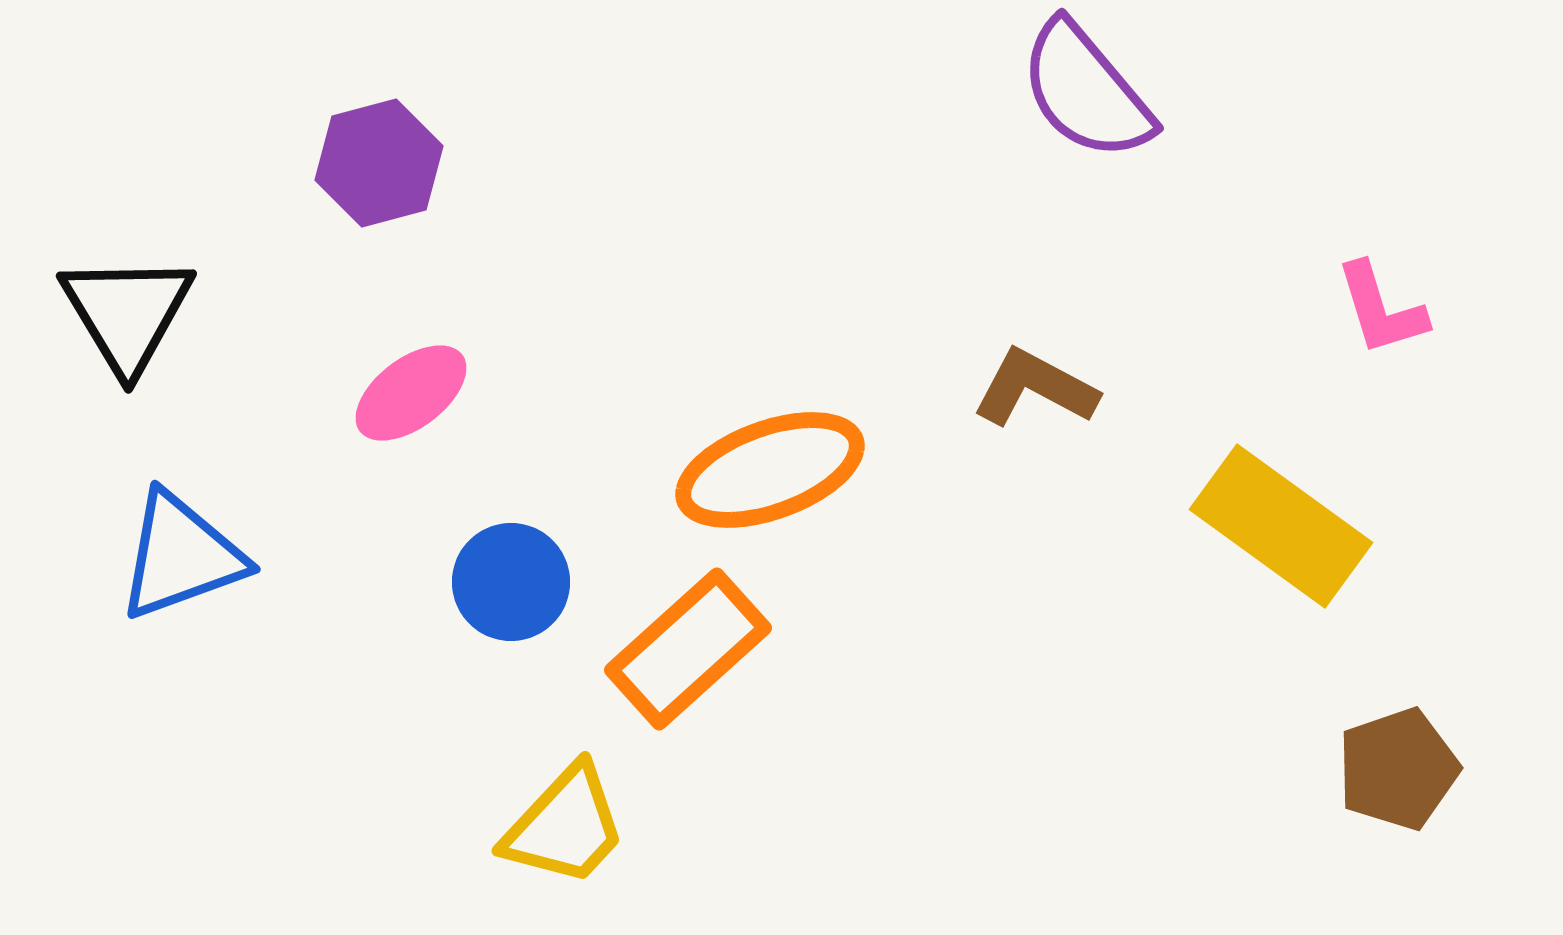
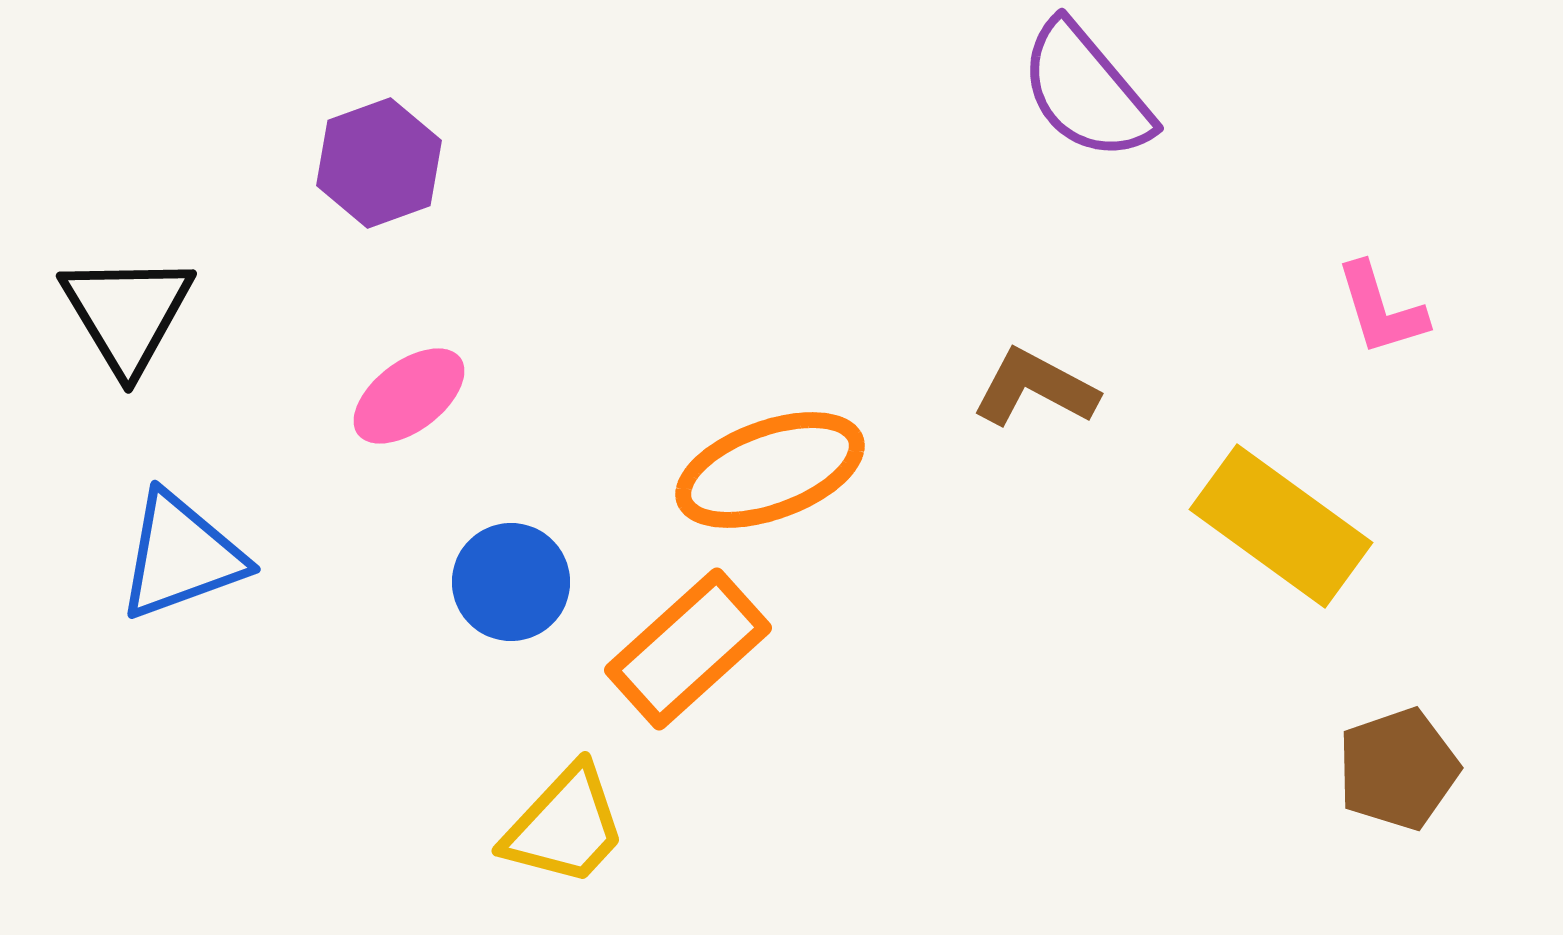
purple hexagon: rotated 5 degrees counterclockwise
pink ellipse: moved 2 px left, 3 px down
